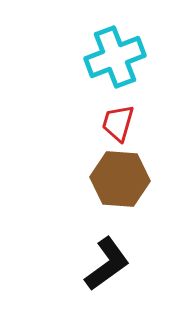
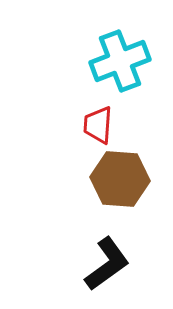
cyan cross: moved 5 px right, 4 px down
red trapezoid: moved 20 px left, 2 px down; rotated 12 degrees counterclockwise
